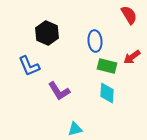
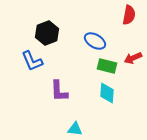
red semicircle: rotated 42 degrees clockwise
black hexagon: rotated 15 degrees clockwise
blue ellipse: rotated 55 degrees counterclockwise
red arrow: moved 1 px right, 1 px down; rotated 12 degrees clockwise
blue L-shape: moved 3 px right, 5 px up
purple L-shape: rotated 30 degrees clockwise
cyan triangle: rotated 21 degrees clockwise
